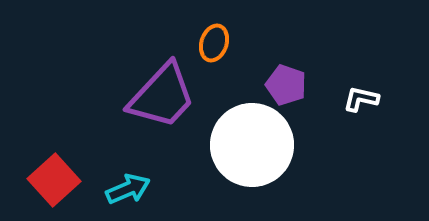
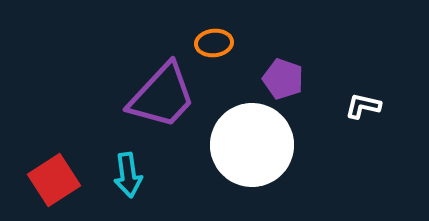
orange ellipse: rotated 66 degrees clockwise
purple pentagon: moved 3 px left, 6 px up
white L-shape: moved 2 px right, 7 px down
red square: rotated 9 degrees clockwise
cyan arrow: moved 14 px up; rotated 105 degrees clockwise
